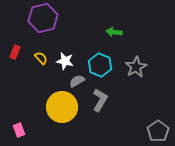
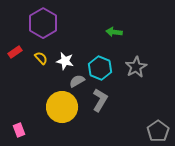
purple hexagon: moved 5 px down; rotated 16 degrees counterclockwise
red rectangle: rotated 32 degrees clockwise
cyan hexagon: moved 3 px down
